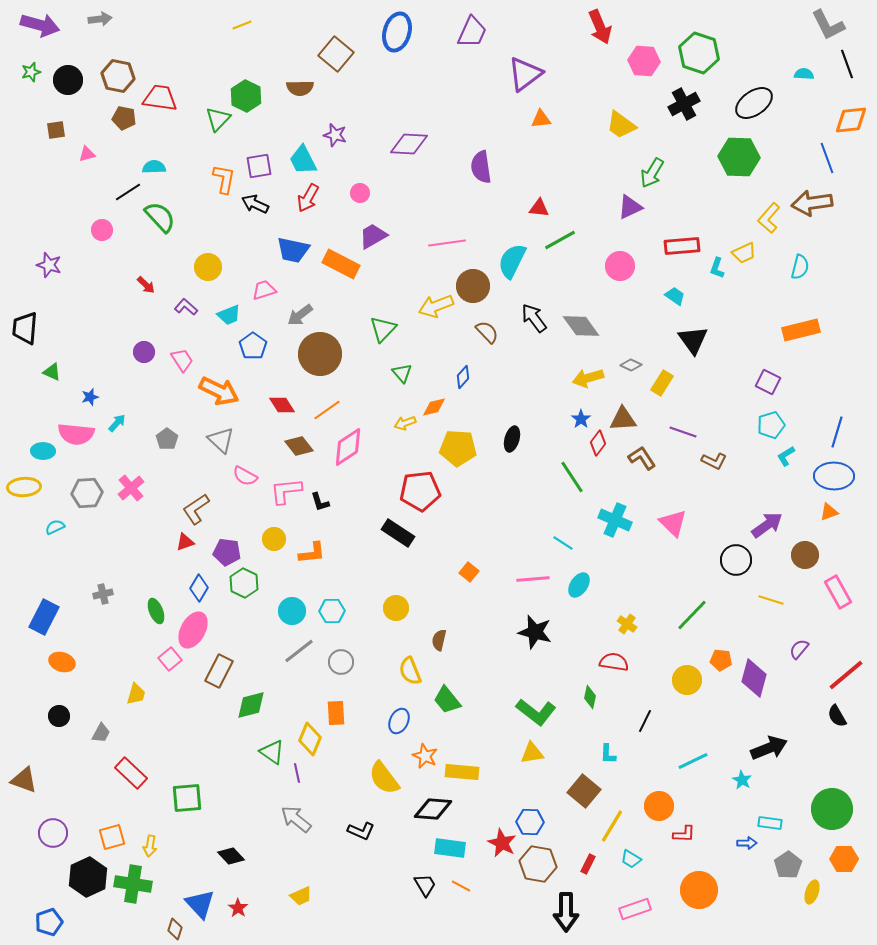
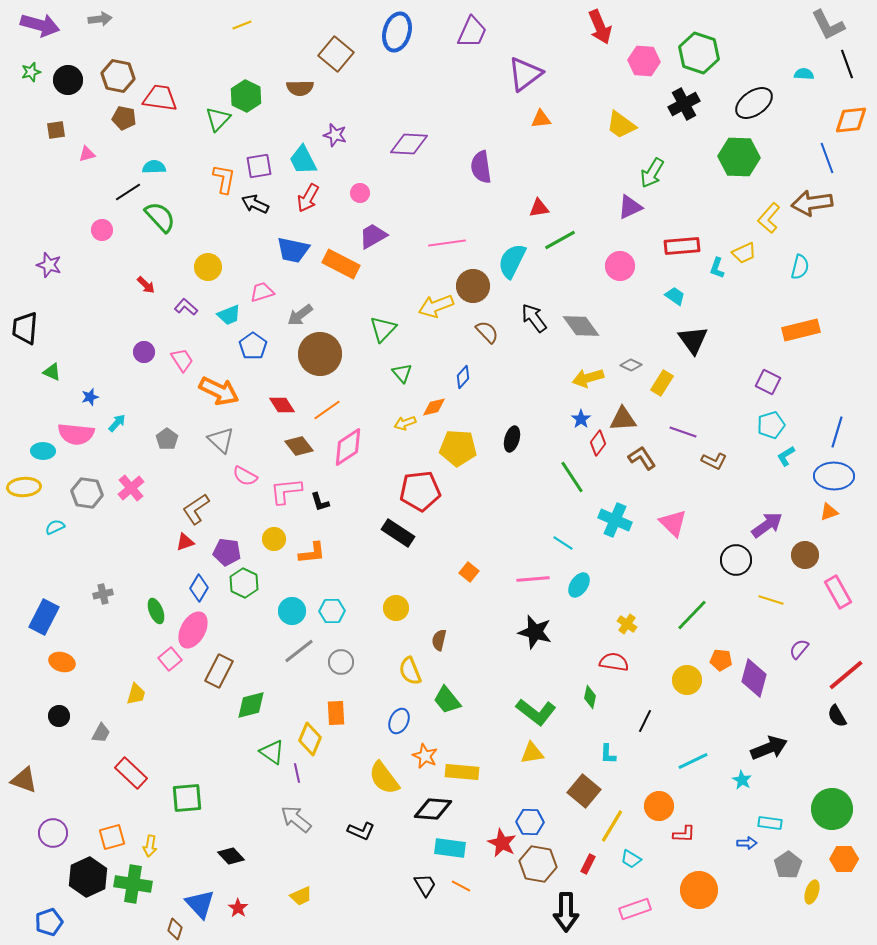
red triangle at (539, 208): rotated 15 degrees counterclockwise
pink trapezoid at (264, 290): moved 2 px left, 2 px down
gray hexagon at (87, 493): rotated 12 degrees clockwise
